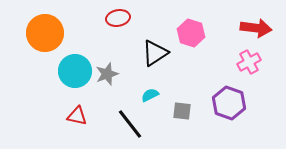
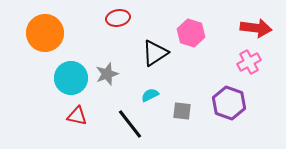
cyan circle: moved 4 px left, 7 px down
